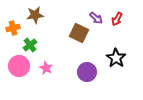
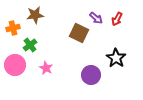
pink circle: moved 4 px left, 1 px up
purple circle: moved 4 px right, 3 px down
